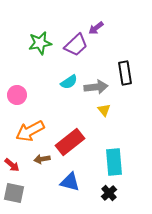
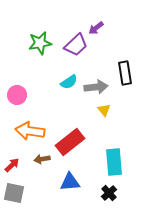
orange arrow: rotated 36 degrees clockwise
red arrow: rotated 84 degrees counterclockwise
blue triangle: rotated 20 degrees counterclockwise
